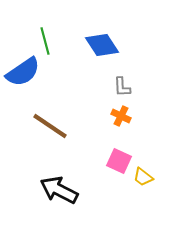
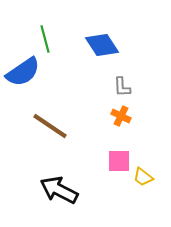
green line: moved 2 px up
pink square: rotated 25 degrees counterclockwise
